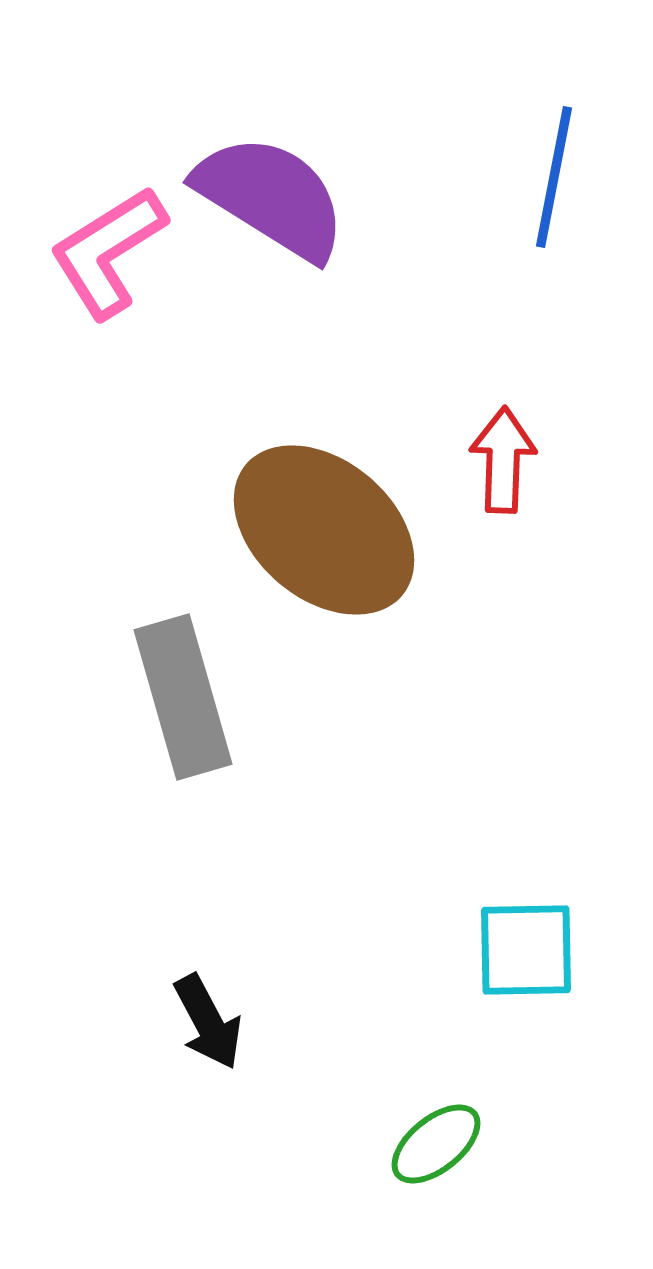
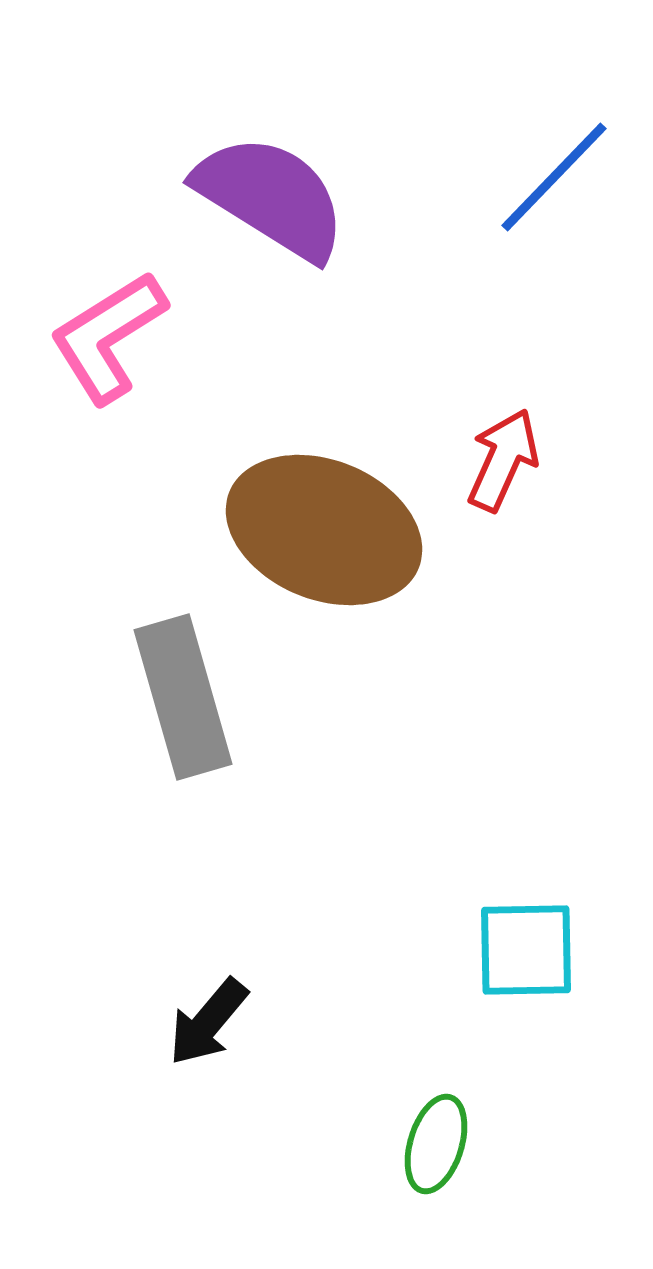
blue line: rotated 33 degrees clockwise
pink L-shape: moved 85 px down
red arrow: rotated 22 degrees clockwise
brown ellipse: rotated 18 degrees counterclockwise
black arrow: rotated 68 degrees clockwise
green ellipse: rotated 34 degrees counterclockwise
